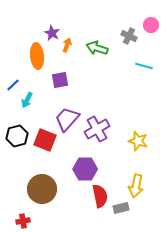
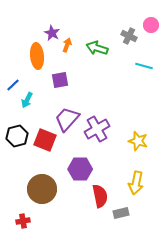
purple hexagon: moved 5 px left
yellow arrow: moved 3 px up
gray rectangle: moved 5 px down
